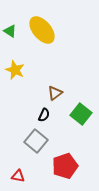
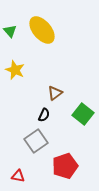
green triangle: rotated 16 degrees clockwise
green square: moved 2 px right
gray square: rotated 15 degrees clockwise
